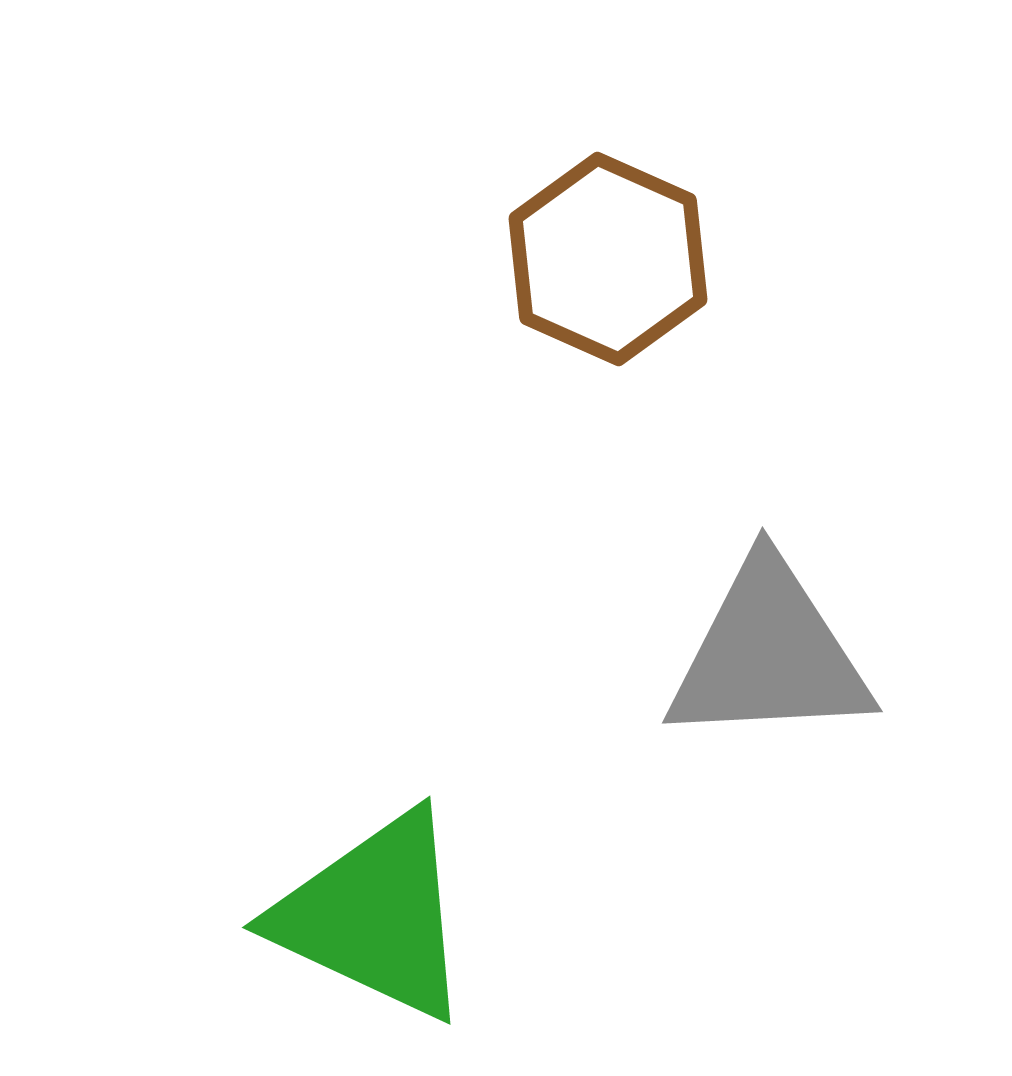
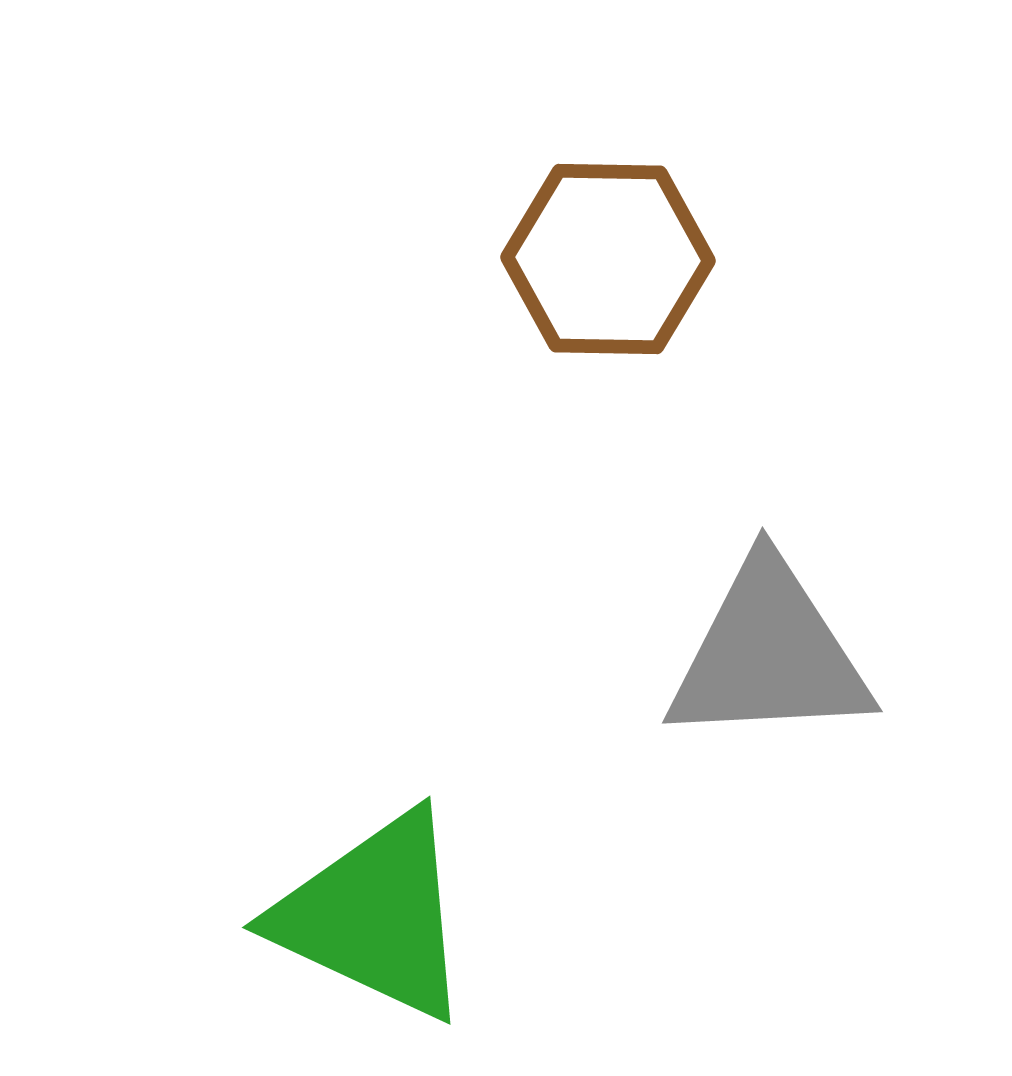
brown hexagon: rotated 23 degrees counterclockwise
